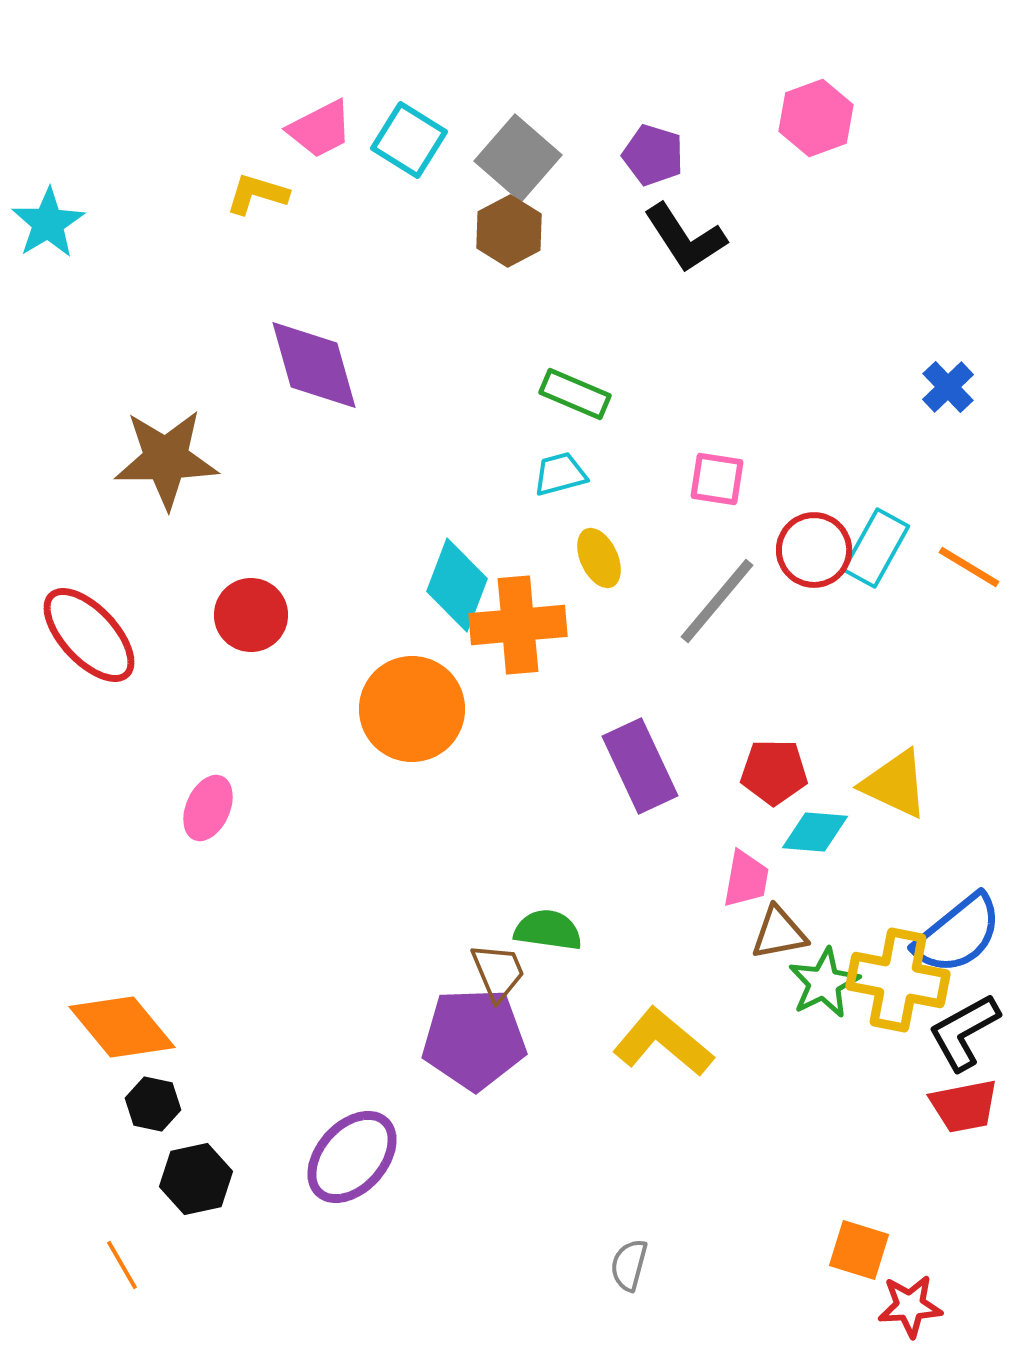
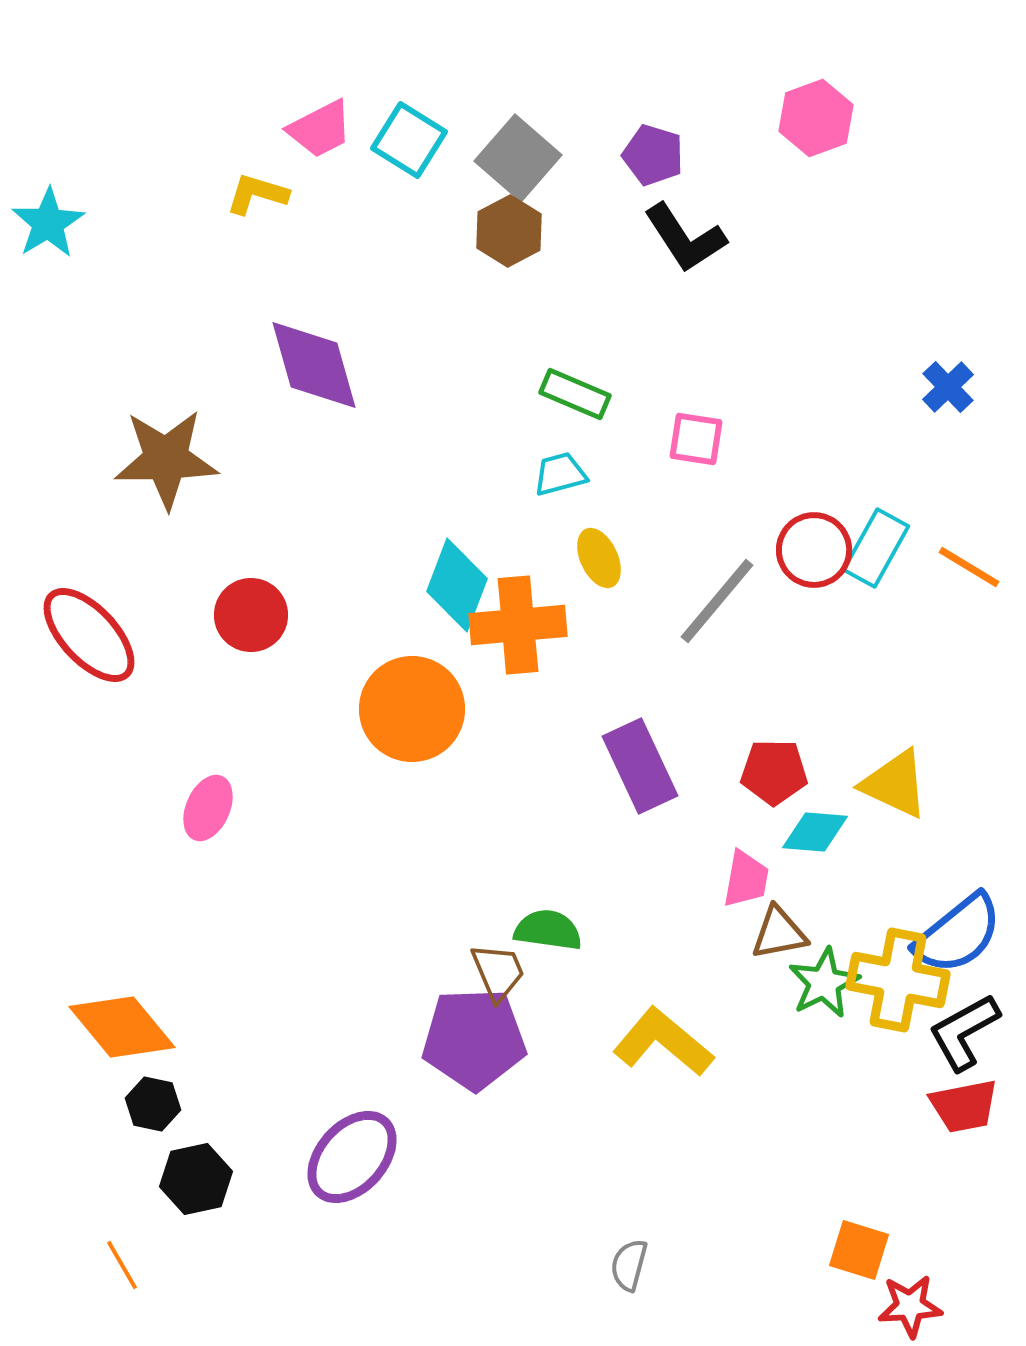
pink square at (717, 479): moved 21 px left, 40 px up
